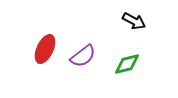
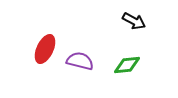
purple semicircle: moved 3 px left, 5 px down; rotated 128 degrees counterclockwise
green diamond: moved 1 px down; rotated 8 degrees clockwise
